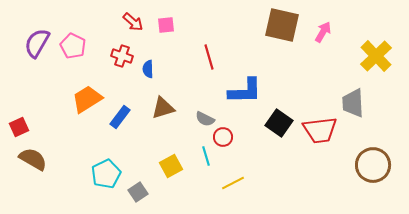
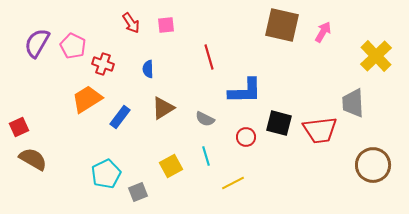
red arrow: moved 2 px left, 1 px down; rotated 15 degrees clockwise
red cross: moved 19 px left, 8 px down
brown triangle: rotated 15 degrees counterclockwise
black square: rotated 20 degrees counterclockwise
red circle: moved 23 px right
gray square: rotated 12 degrees clockwise
